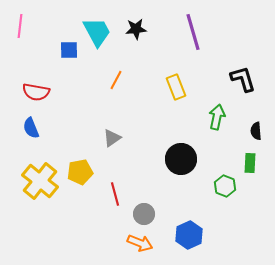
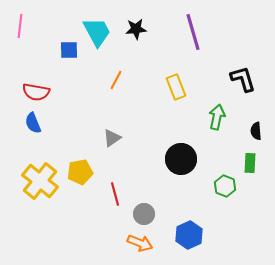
blue semicircle: moved 2 px right, 5 px up
